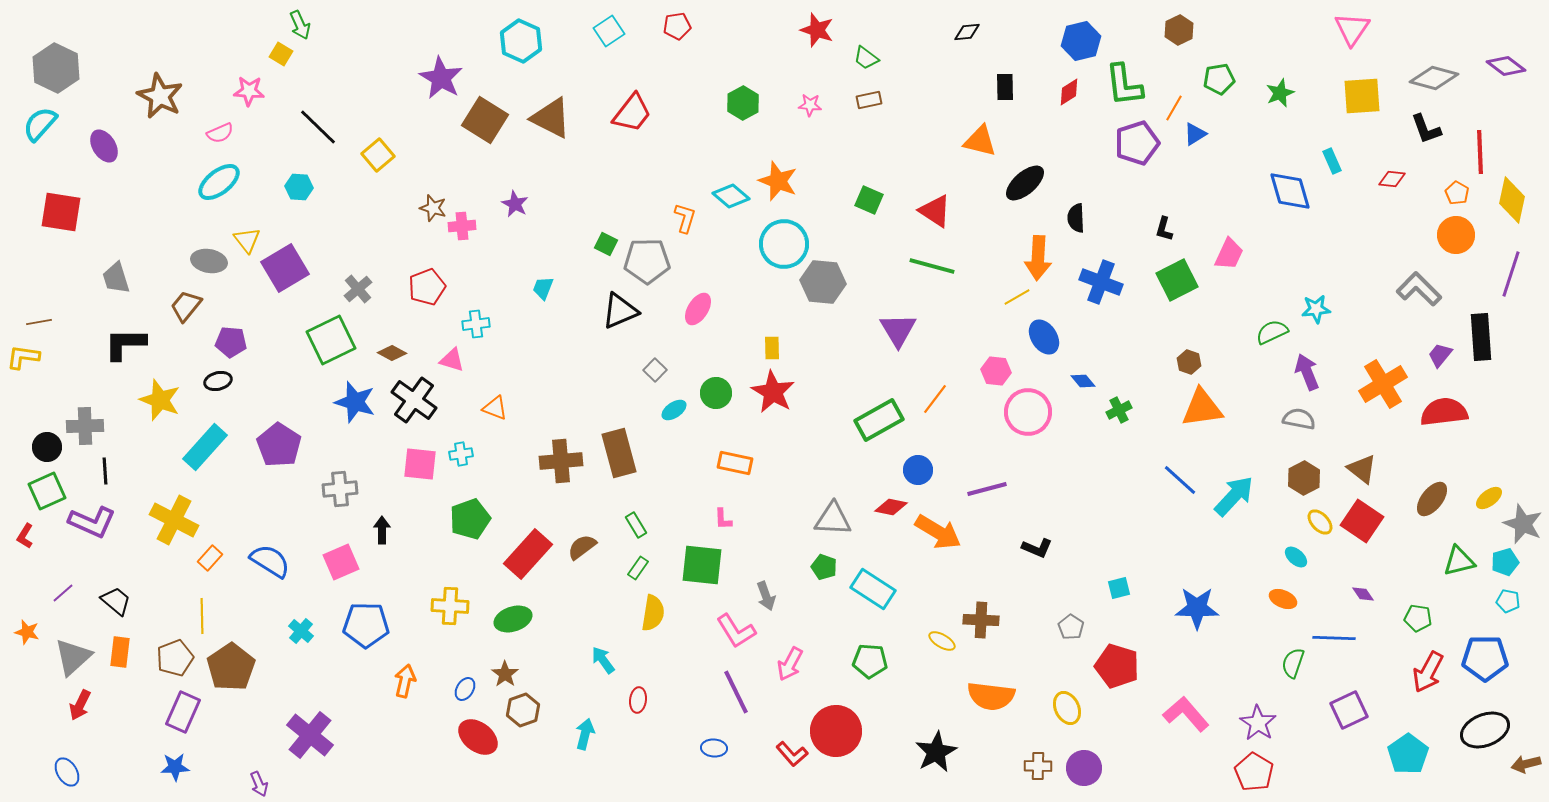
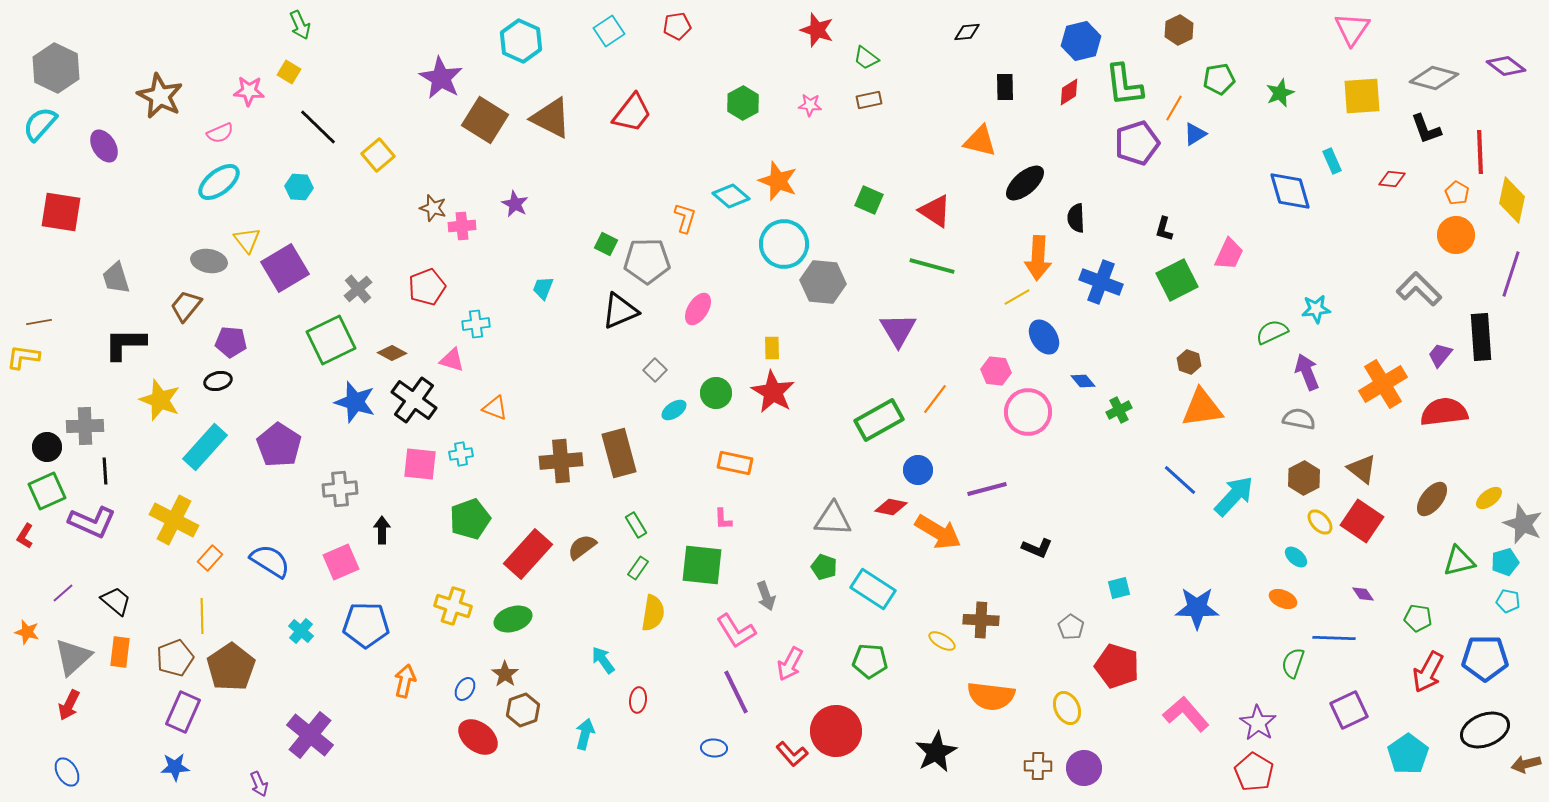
yellow square at (281, 54): moved 8 px right, 18 px down
yellow cross at (450, 606): moved 3 px right; rotated 15 degrees clockwise
red arrow at (80, 705): moved 11 px left
